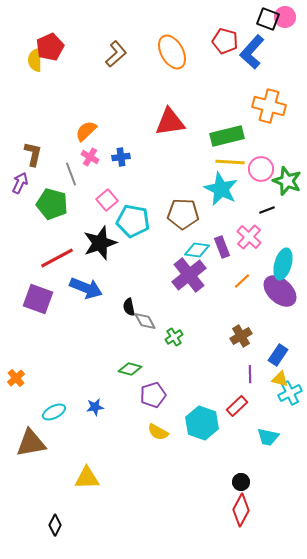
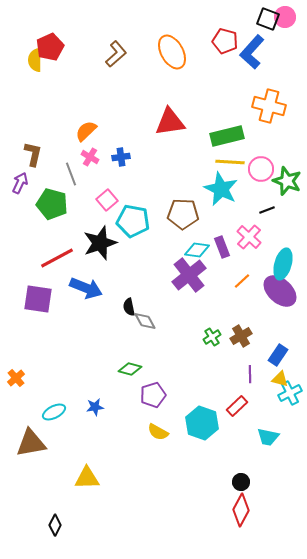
purple square at (38, 299): rotated 12 degrees counterclockwise
green cross at (174, 337): moved 38 px right
